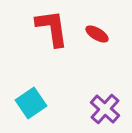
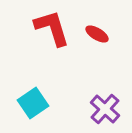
red L-shape: rotated 9 degrees counterclockwise
cyan square: moved 2 px right
